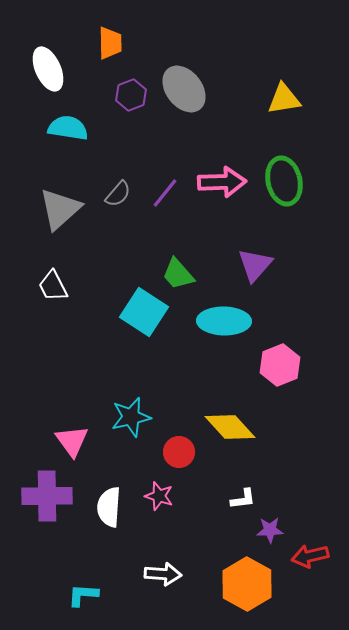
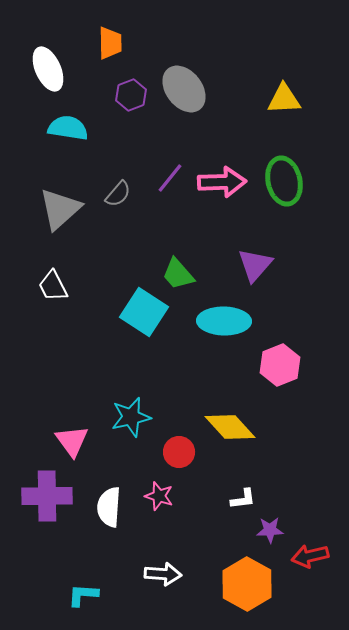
yellow triangle: rotated 6 degrees clockwise
purple line: moved 5 px right, 15 px up
